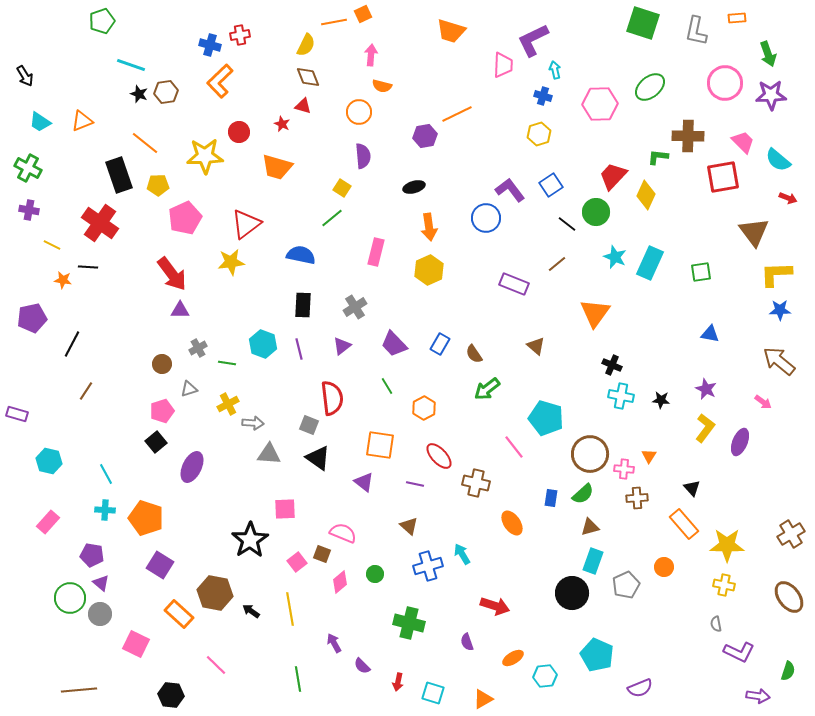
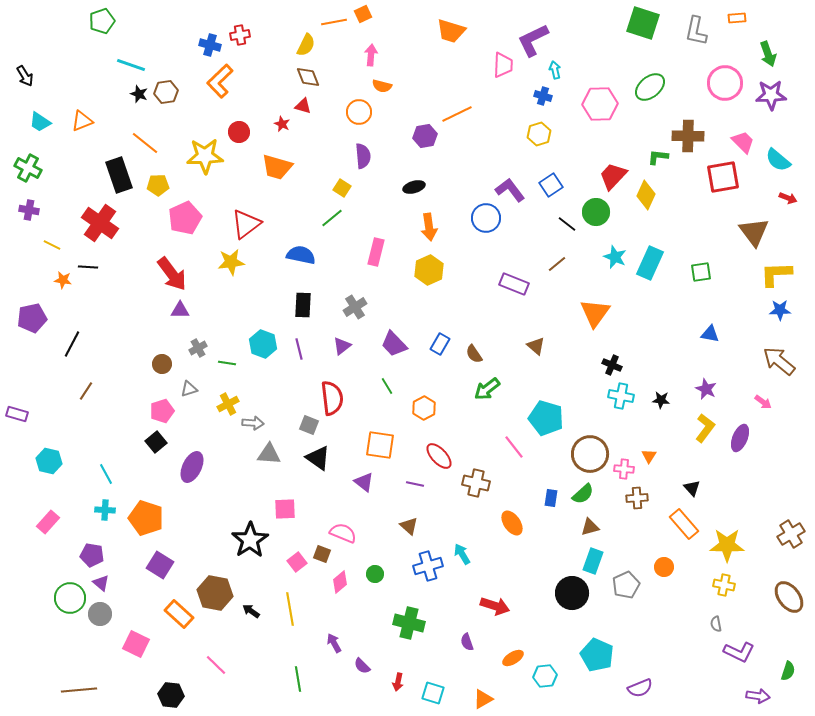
purple ellipse at (740, 442): moved 4 px up
